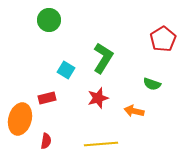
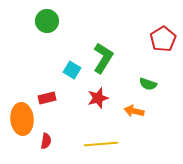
green circle: moved 2 px left, 1 px down
cyan square: moved 6 px right
green semicircle: moved 4 px left
orange ellipse: moved 2 px right; rotated 20 degrees counterclockwise
